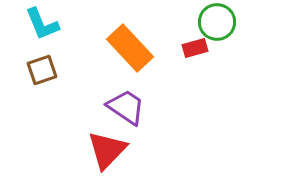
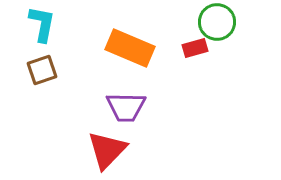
cyan L-shape: rotated 147 degrees counterclockwise
orange rectangle: rotated 24 degrees counterclockwise
purple trapezoid: rotated 147 degrees clockwise
